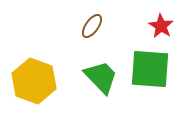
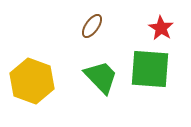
red star: moved 2 px down
yellow hexagon: moved 2 px left
